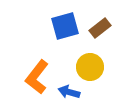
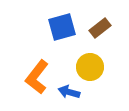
blue square: moved 3 px left, 1 px down
